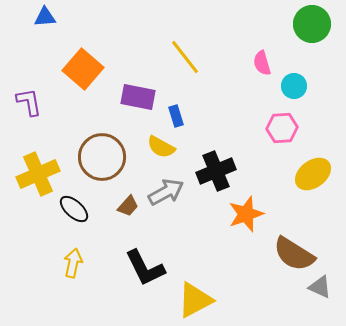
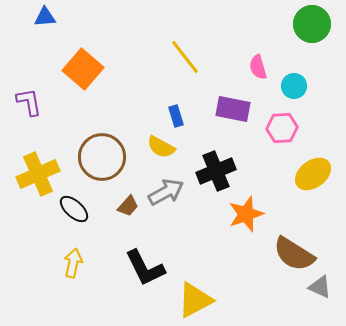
pink semicircle: moved 4 px left, 4 px down
purple rectangle: moved 95 px right, 12 px down
